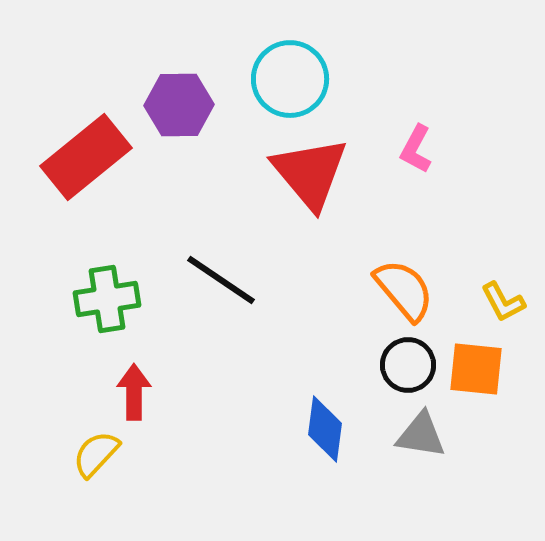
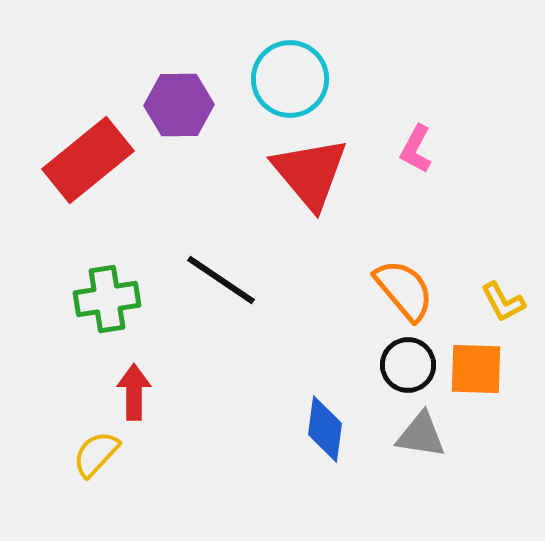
red rectangle: moved 2 px right, 3 px down
orange square: rotated 4 degrees counterclockwise
